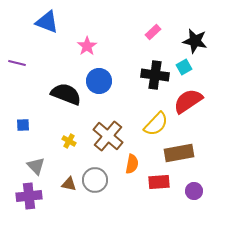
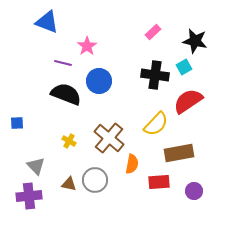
purple line: moved 46 px right
blue square: moved 6 px left, 2 px up
brown cross: moved 1 px right, 2 px down
